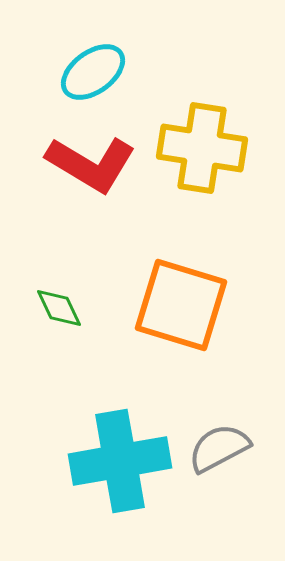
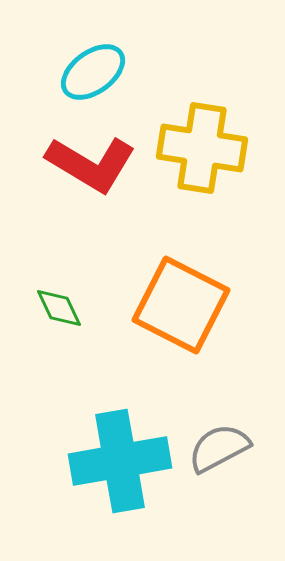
orange square: rotated 10 degrees clockwise
